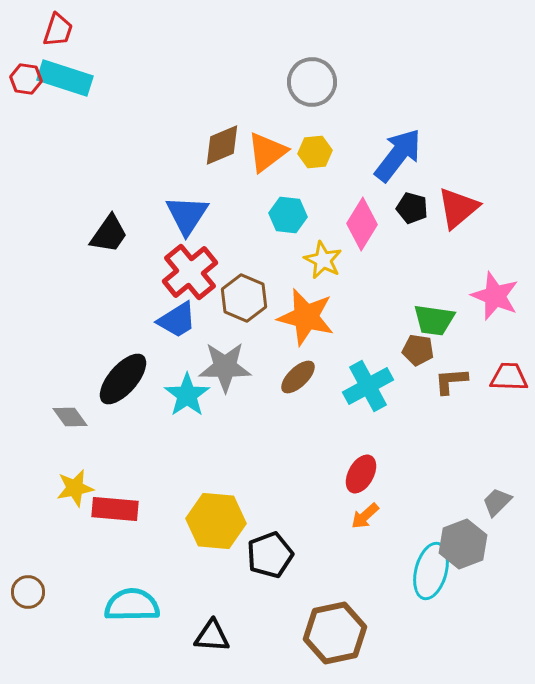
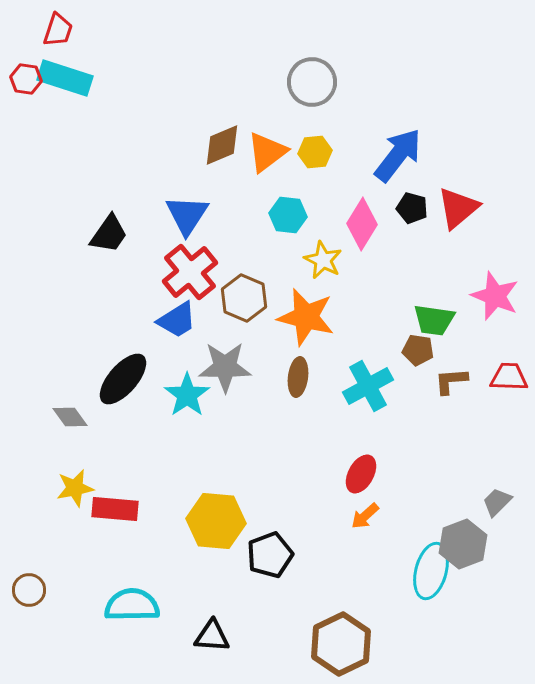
brown ellipse at (298, 377): rotated 39 degrees counterclockwise
brown circle at (28, 592): moved 1 px right, 2 px up
brown hexagon at (335, 633): moved 6 px right, 11 px down; rotated 14 degrees counterclockwise
